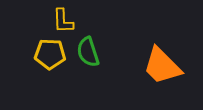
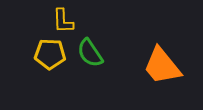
green semicircle: moved 2 px right, 1 px down; rotated 16 degrees counterclockwise
orange trapezoid: rotated 6 degrees clockwise
